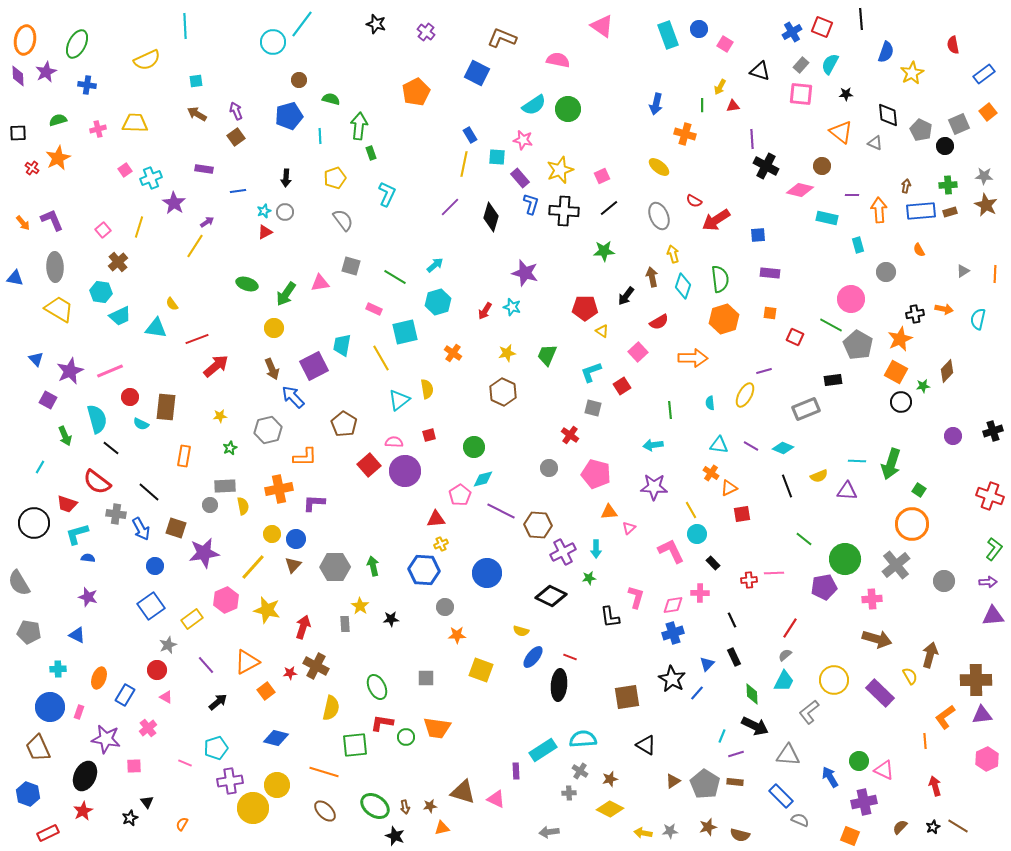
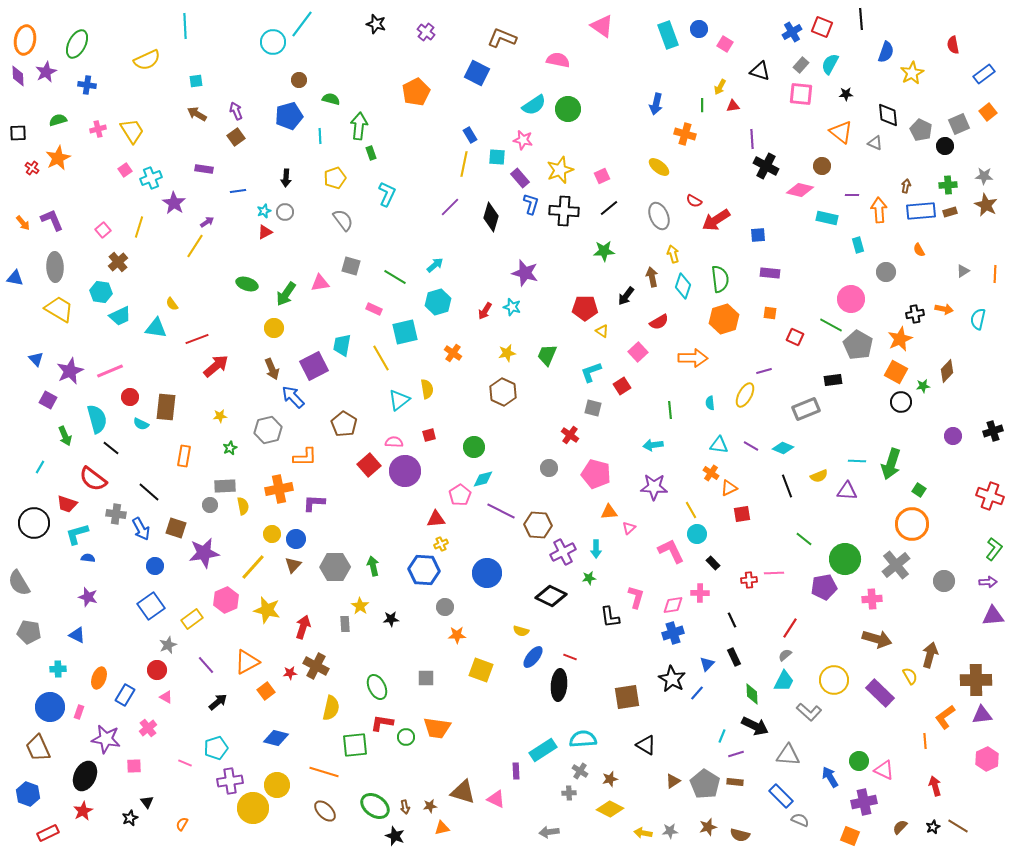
yellow trapezoid at (135, 123): moved 3 px left, 8 px down; rotated 56 degrees clockwise
red semicircle at (97, 482): moved 4 px left, 3 px up
gray L-shape at (809, 712): rotated 100 degrees counterclockwise
